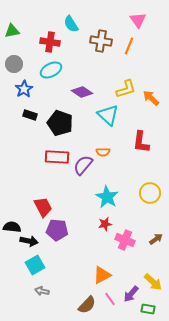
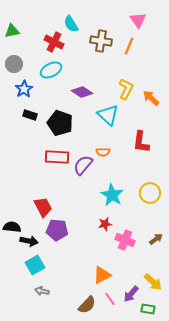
red cross: moved 4 px right; rotated 18 degrees clockwise
yellow L-shape: rotated 45 degrees counterclockwise
cyan star: moved 5 px right, 2 px up
